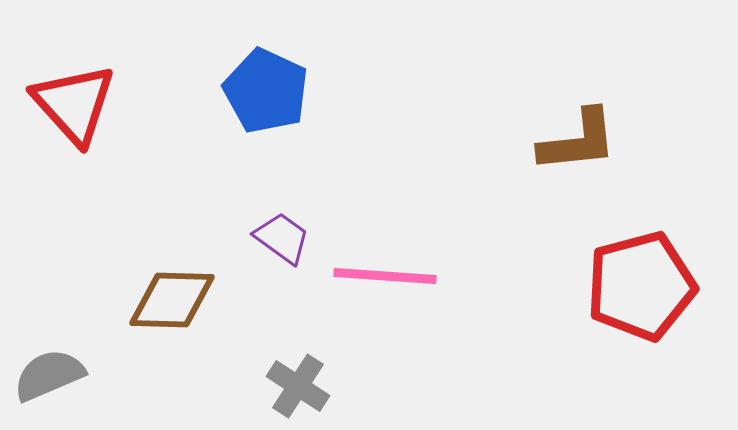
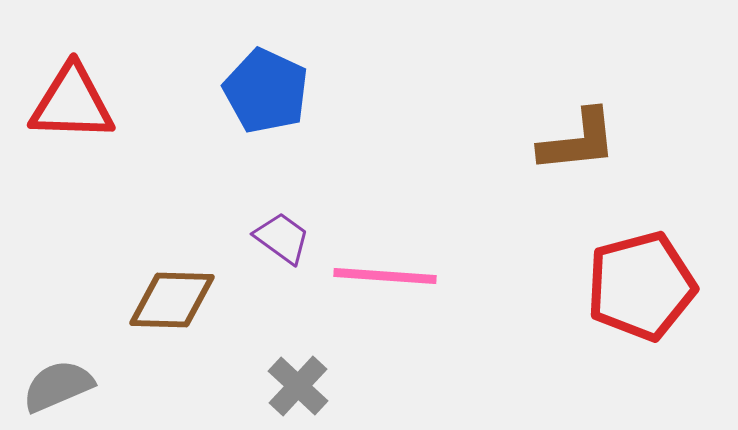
red triangle: moved 2 px left, 1 px up; rotated 46 degrees counterclockwise
gray semicircle: moved 9 px right, 11 px down
gray cross: rotated 10 degrees clockwise
